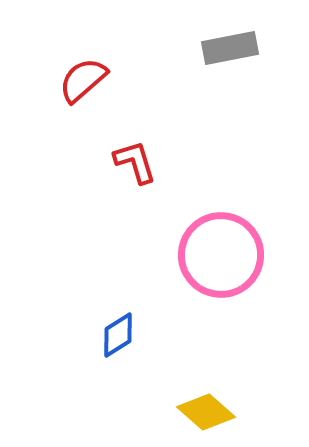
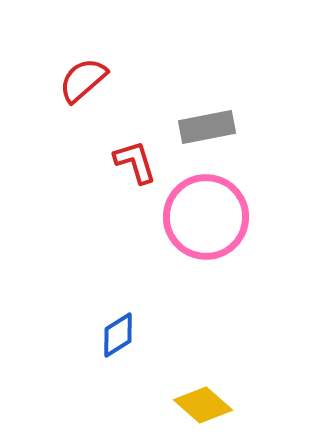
gray rectangle: moved 23 px left, 79 px down
pink circle: moved 15 px left, 38 px up
yellow diamond: moved 3 px left, 7 px up
